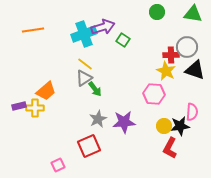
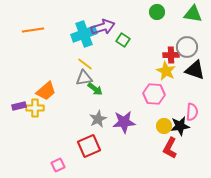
gray triangle: rotated 24 degrees clockwise
green arrow: rotated 14 degrees counterclockwise
